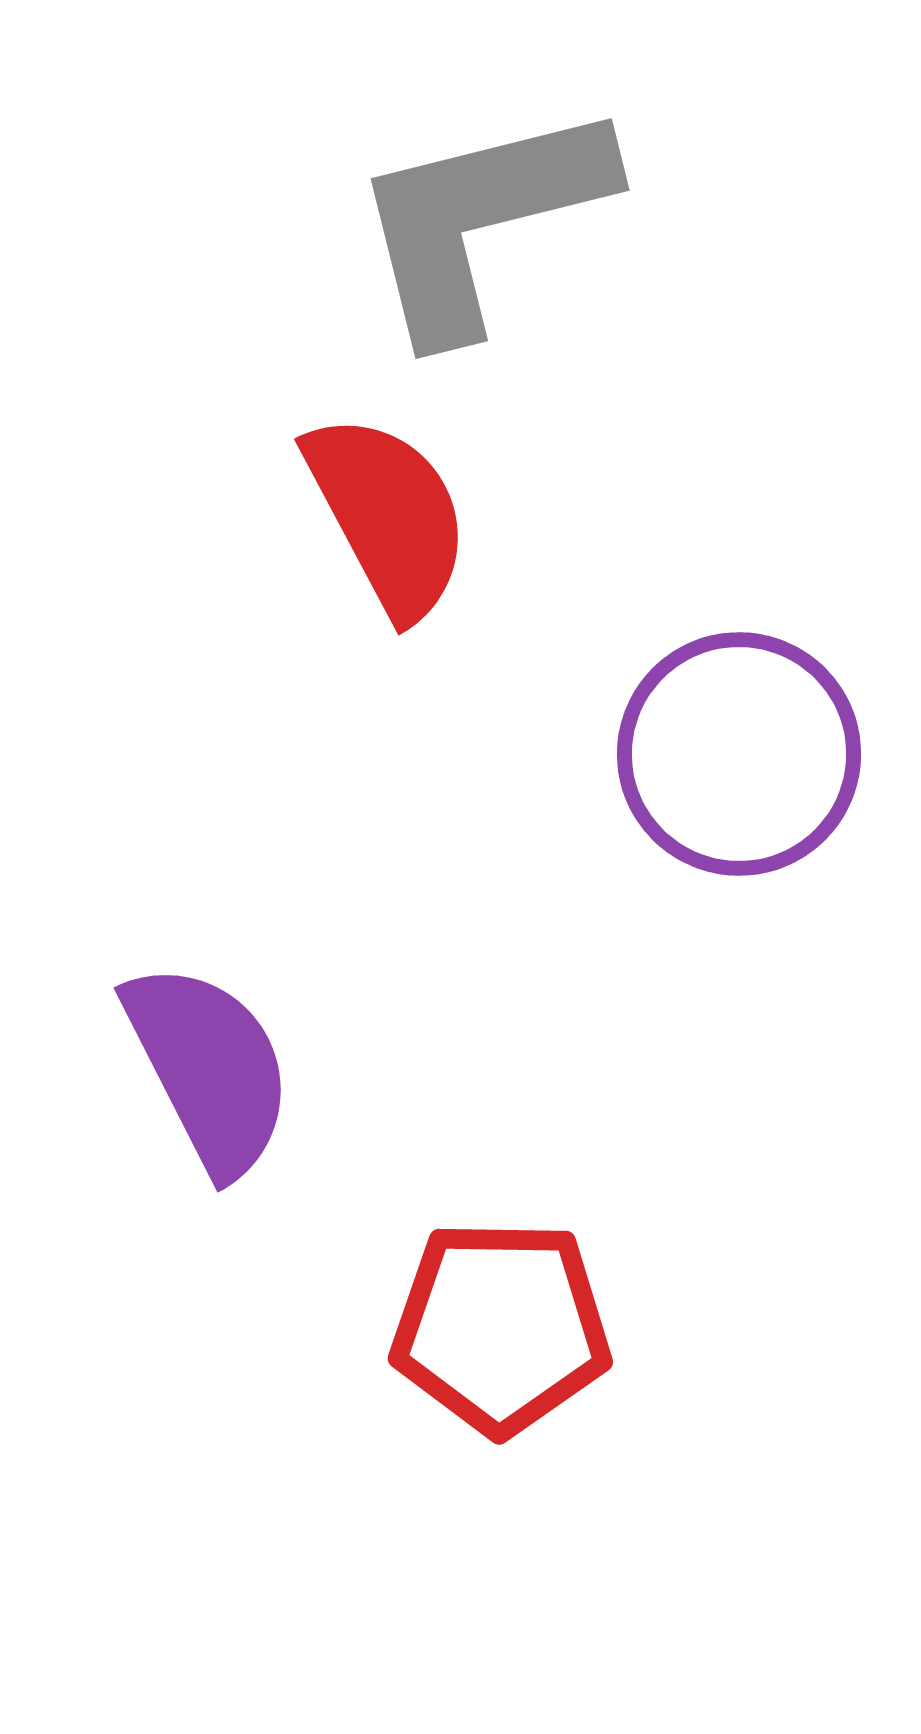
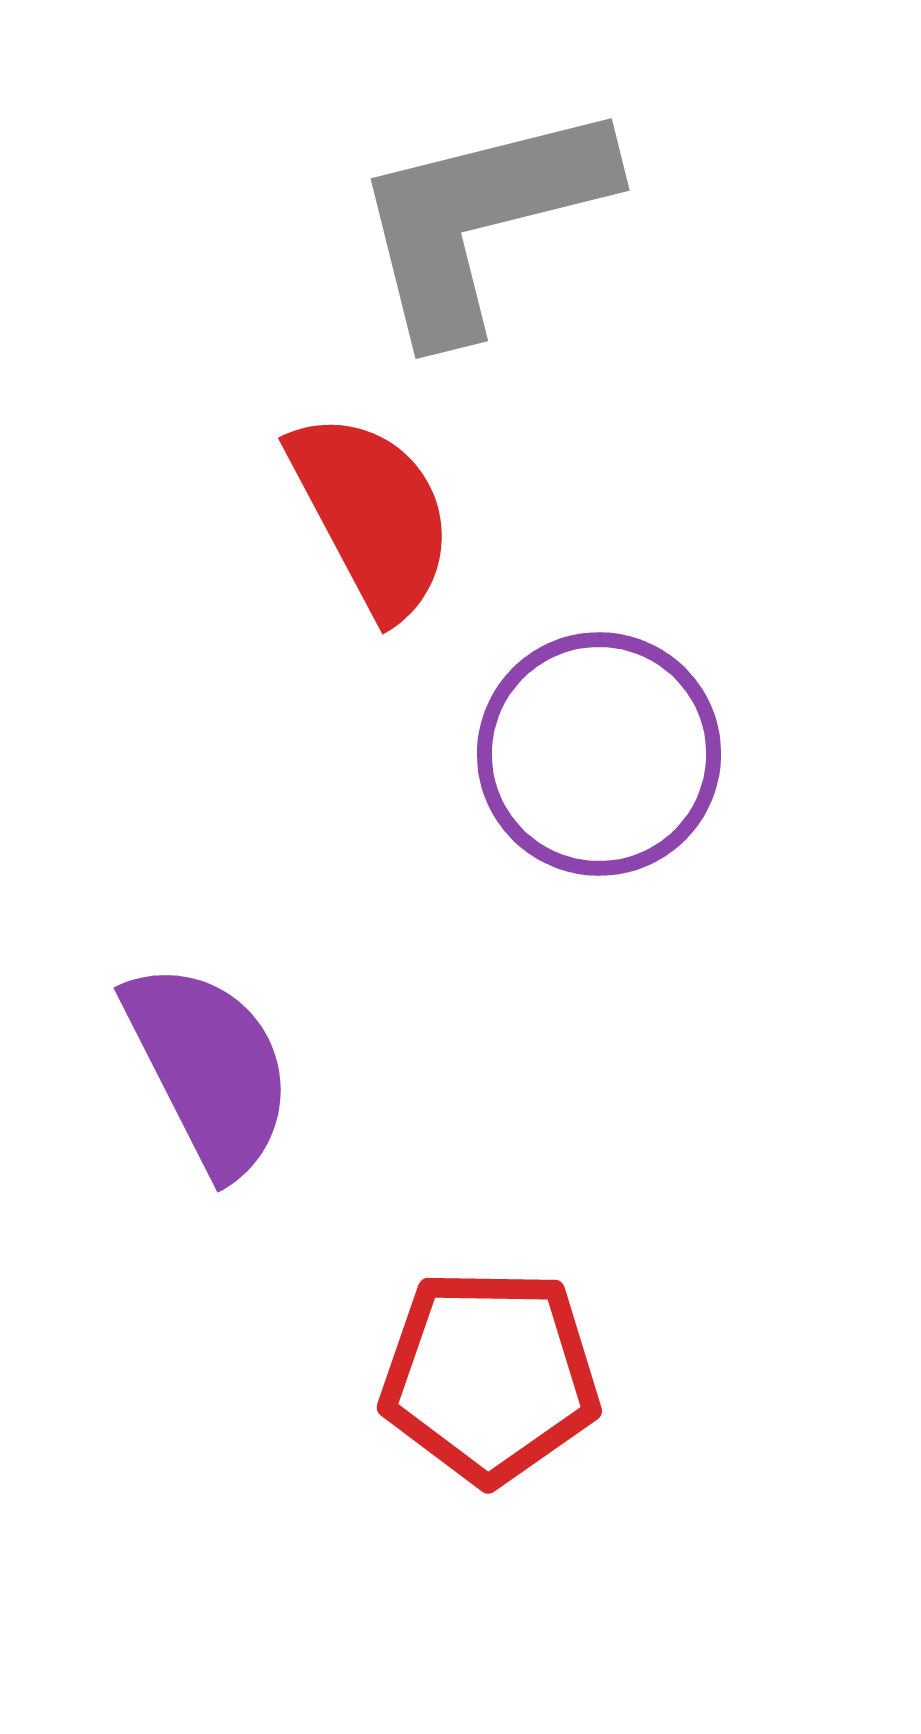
red semicircle: moved 16 px left, 1 px up
purple circle: moved 140 px left
red pentagon: moved 11 px left, 49 px down
